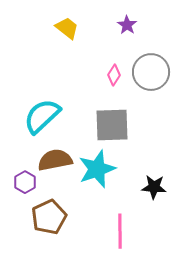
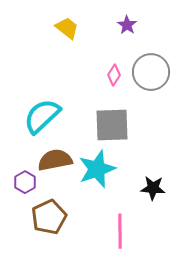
black star: moved 1 px left, 1 px down
